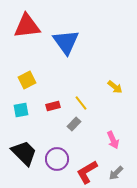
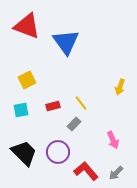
red triangle: rotated 28 degrees clockwise
yellow arrow: moved 5 px right; rotated 70 degrees clockwise
purple circle: moved 1 px right, 7 px up
red L-shape: moved 1 px left, 1 px up; rotated 80 degrees clockwise
